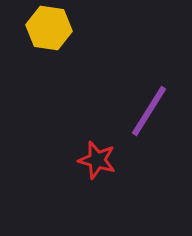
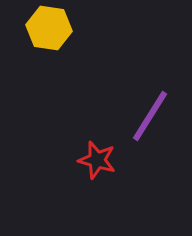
purple line: moved 1 px right, 5 px down
